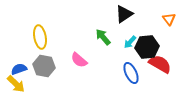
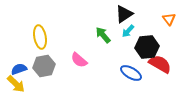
green arrow: moved 2 px up
cyan arrow: moved 2 px left, 11 px up
gray hexagon: rotated 20 degrees counterclockwise
blue ellipse: rotated 35 degrees counterclockwise
